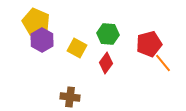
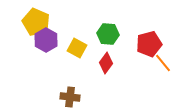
purple hexagon: moved 4 px right
